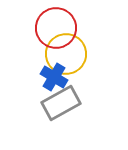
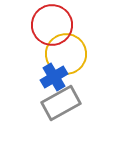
red circle: moved 4 px left, 3 px up
blue cross: rotated 28 degrees clockwise
